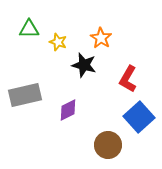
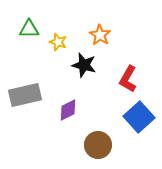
orange star: moved 1 px left, 3 px up
brown circle: moved 10 px left
